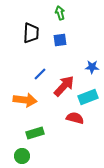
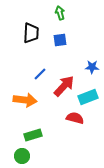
green rectangle: moved 2 px left, 2 px down
